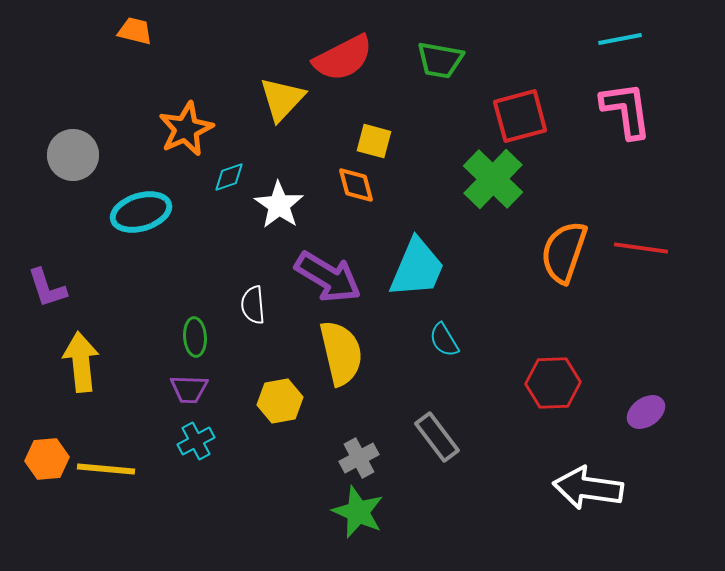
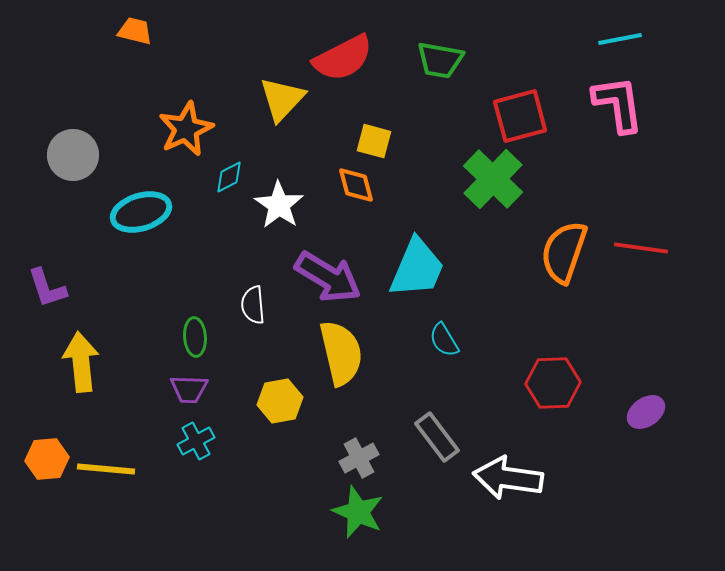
pink L-shape: moved 8 px left, 6 px up
cyan diamond: rotated 8 degrees counterclockwise
white arrow: moved 80 px left, 10 px up
